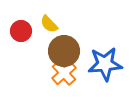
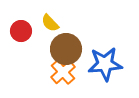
yellow semicircle: moved 1 px right, 1 px up
brown circle: moved 2 px right, 2 px up
orange cross: moved 1 px left, 1 px up
